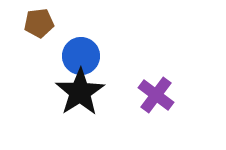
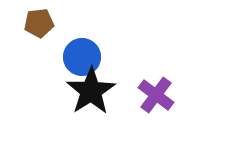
blue circle: moved 1 px right, 1 px down
black star: moved 11 px right, 1 px up
